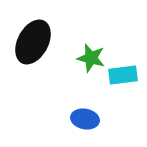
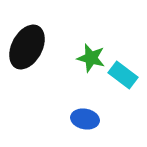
black ellipse: moved 6 px left, 5 px down
cyan rectangle: rotated 44 degrees clockwise
